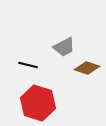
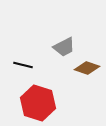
black line: moved 5 px left
